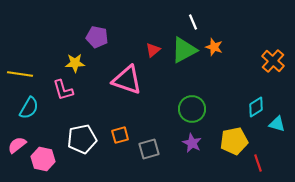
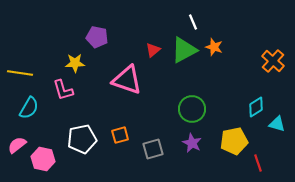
yellow line: moved 1 px up
gray square: moved 4 px right
